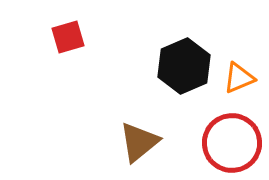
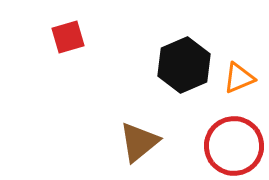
black hexagon: moved 1 px up
red circle: moved 2 px right, 3 px down
